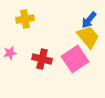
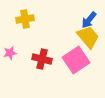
pink square: moved 1 px right, 1 px down
